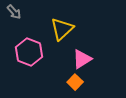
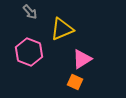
gray arrow: moved 16 px right
yellow triangle: rotated 20 degrees clockwise
orange square: rotated 21 degrees counterclockwise
